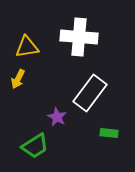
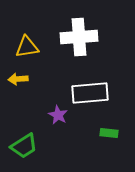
white cross: rotated 9 degrees counterclockwise
yellow arrow: rotated 60 degrees clockwise
white rectangle: rotated 48 degrees clockwise
purple star: moved 1 px right, 2 px up
green trapezoid: moved 11 px left
